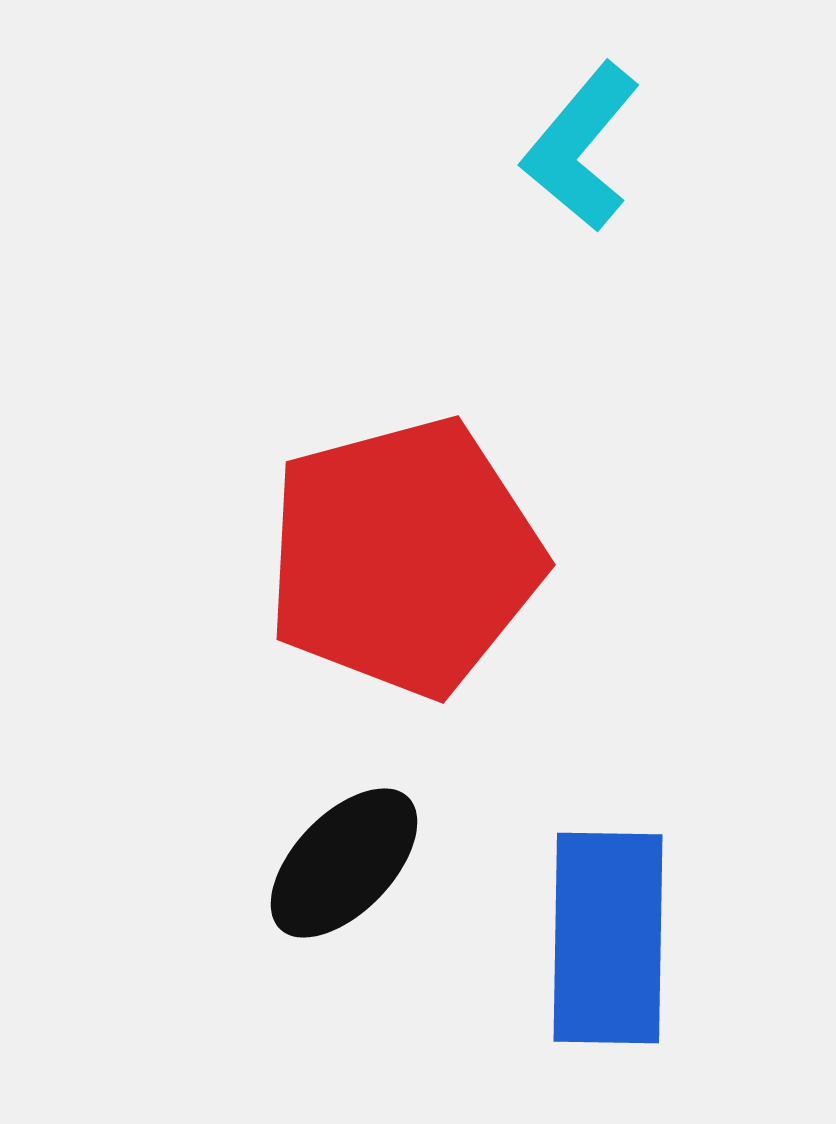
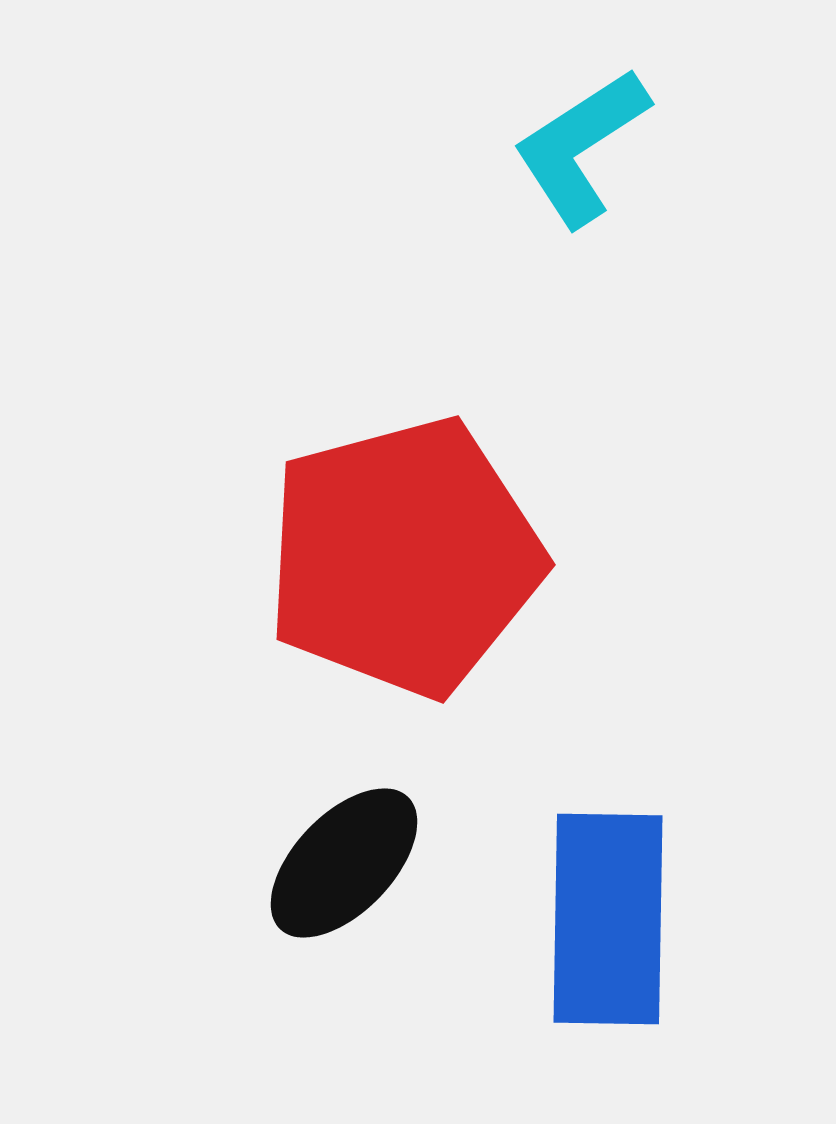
cyan L-shape: rotated 17 degrees clockwise
blue rectangle: moved 19 px up
